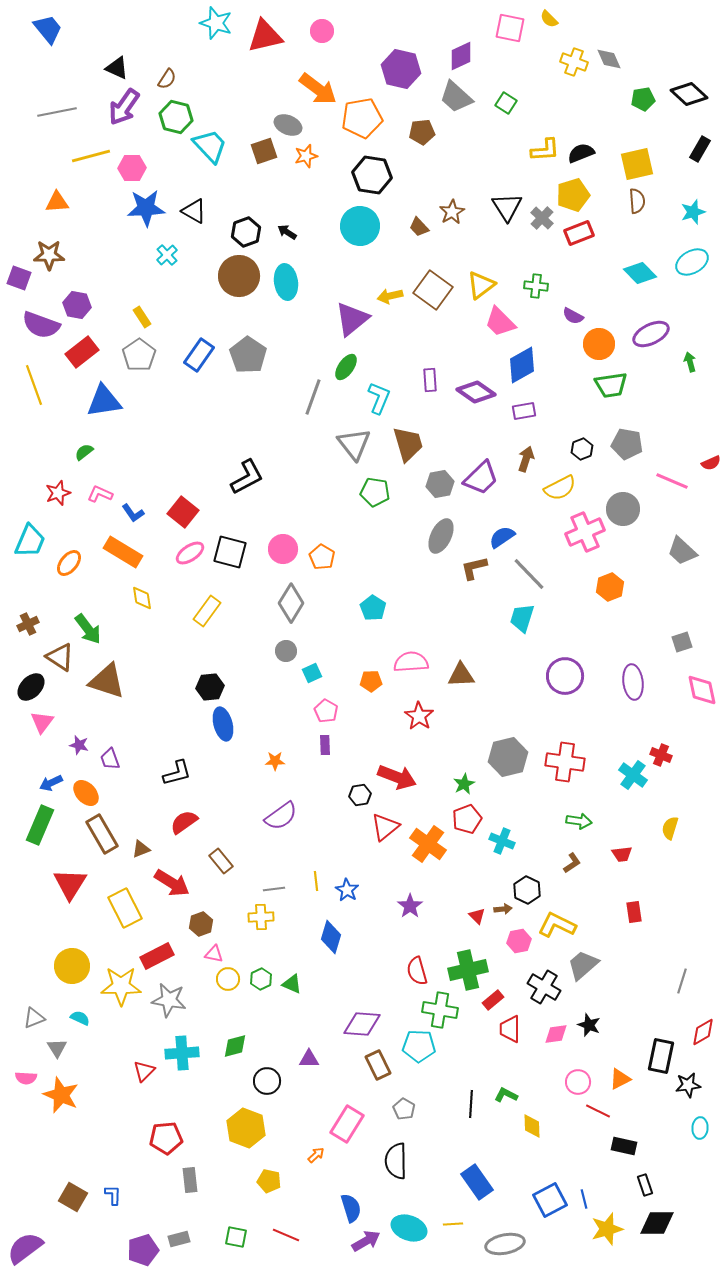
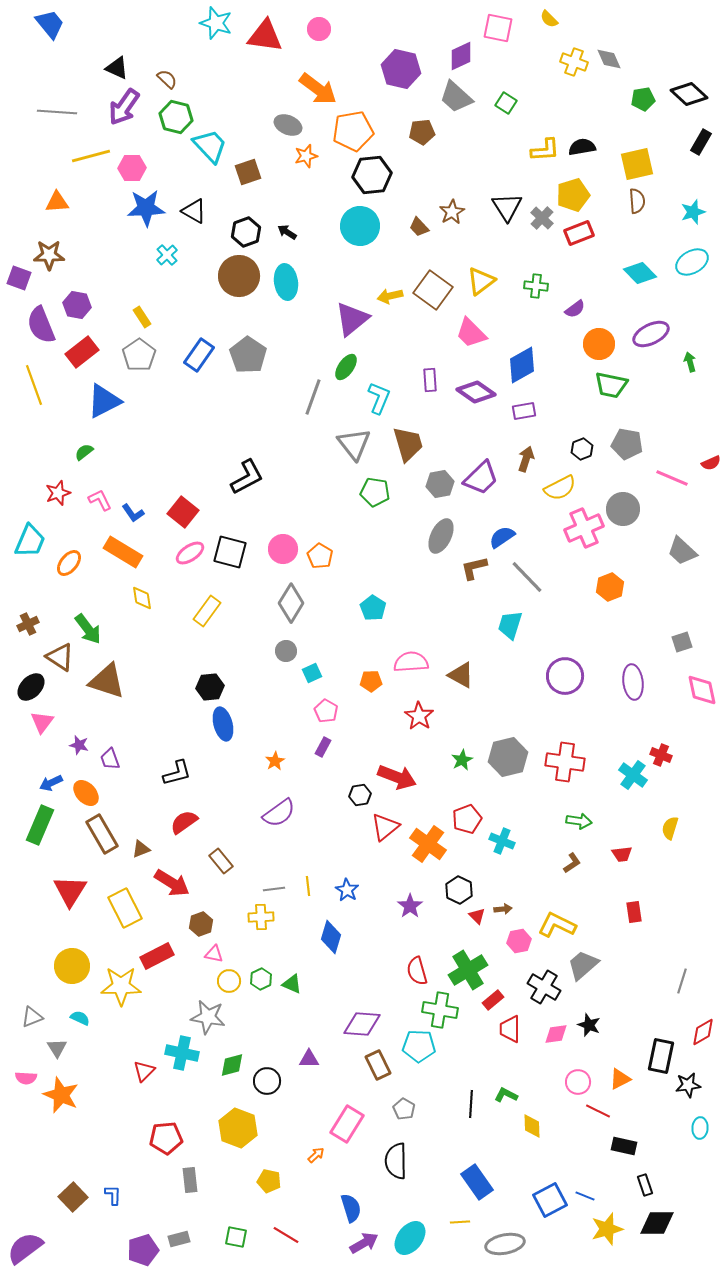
pink square at (510, 28): moved 12 px left
blue trapezoid at (48, 29): moved 2 px right, 5 px up
pink circle at (322, 31): moved 3 px left, 2 px up
red triangle at (265, 36): rotated 21 degrees clockwise
brown semicircle at (167, 79): rotated 80 degrees counterclockwise
gray line at (57, 112): rotated 15 degrees clockwise
orange pentagon at (362, 118): moved 9 px left, 13 px down
black rectangle at (700, 149): moved 1 px right, 7 px up
brown square at (264, 151): moved 16 px left, 21 px down
black semicircle at (581, 153): moved 1 px right, 6 px up; rotated 12 degrees clockwise
black hexagon at (372, 175): rotated 15 degrees counterclockwise
yellow triangle at (481, 285): moved 4 px up
purple semicircle at (573, 316): moved 2 px right, 7 px up; rotated 65 degrees counterclockwise
pink trapezoid at (500, 322): moved 29 px left, 11 px down
purple semicircle at (41, 325): rotated 48 degrees clockwise
green trapezoid at (611, 385): rotated 20 degrees clockwise
blue triangle at (104, 401): rotated 18 degrees counterclockwise
pink line at (672, 481): moved 3 px up
pink L-shape at (100, 494): moved 6 px down; rotated 40 degrees clockwise
pink cross at (585, 532): moved 1 px left, 4 px up
orange pentagon at (322, 557): moved 2 px left, 1 px up
gray line at (529, 574): moved 2 px left, 3 px down
cyan trapezoid at (522, 618): moved 12 px left, 7 px down
brown triangle at (461, 675): rotated 32 degrees clockwise
purple rectangle at (325, 745): moved 2 px left, 2 px down; rotated 30 degrees clockwise
orange star at (275, 761): rotated 30 degrees counterclockwise
green star at (464, 784): moved 2 px left, 24 px up
purple semicircle at (281, 816): moved 2 px left, 3 px up
yellow line at (316, 881): moved 8 px left, 5 px down
red triangle at (70, 884): moved 7 px down
black hexagon at (527, 890): moved 68 px left
green cross at (468, 970): rotated 18 degrees counterclockwise
yellow circle at (228, 979): moved 1 px right, 2 px down
gray star at (169, 1000): moved 39 px right, 17 px down
gray triangle at (34, 1018): moved 2 px left, 1 px up
green diamond at (235, 1046): moved 3 px left, 19 px down
cyan cross at (182, 1053): rotated 16 degrees clockwise
yellow hexagon at (246, 1128): moved 8 px left
brown square at (73, 1197): rotated 16 degrees clockwise
blue line at (584, 1199): moved 1 px right, 3 px up; rotated 54 degrees counterclockwise
yellow line at (453, 1224): moved 7 px right, 2 px up
cyan ellipse at (409, 1228): moved 1 px right, 10 px down; rotated 72 degrees counterclockwise
red line at (286, 1235): rotated 8 degrees clockwise
purple arrow at (366, 1241): moved 2 px left, 2 px down
